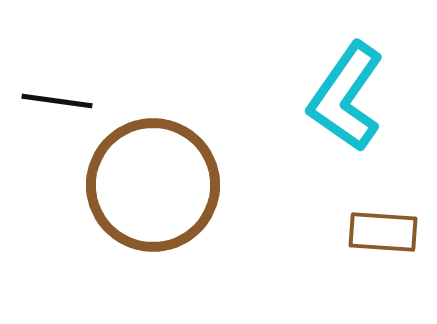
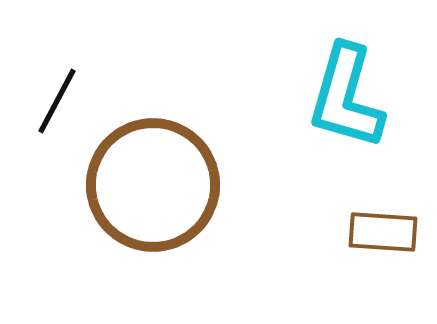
cyan L-shape: rotated 19 degrees counterclockwise
black line: rotated 70 degrees counterclockwise
